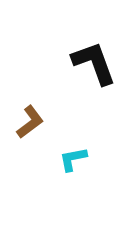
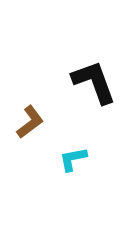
black L-shape: moved 19 px down
